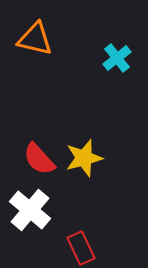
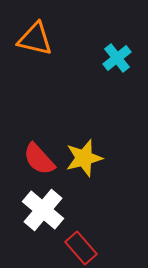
white cross: moved 13 px right
red rectangle: rotated 16 degrees counterclockwise
